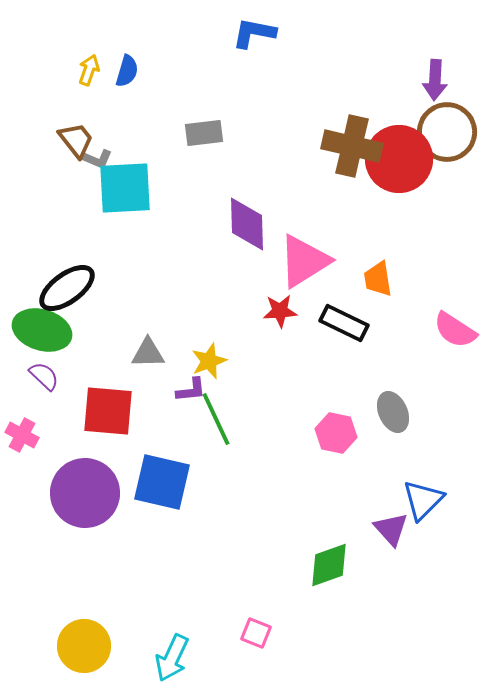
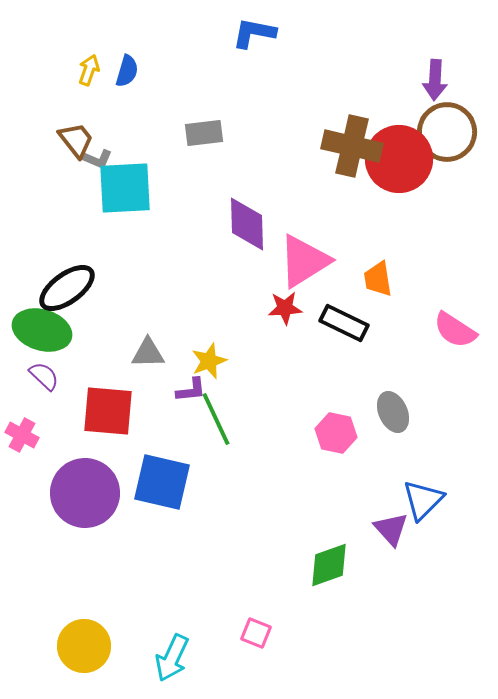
red star: moved 5 px right, 3 px up
